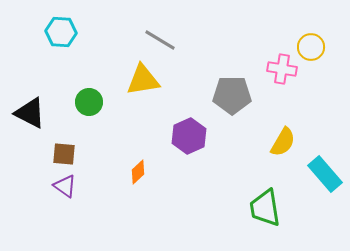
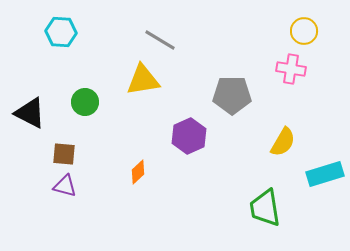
yellow circle: moved 7 px left, 16 px up
pink cross: moved 9 px right
green circle: moved 4 px left
cyan rectangle: rotated 66 degrees counterclockwise
purple triangle: rotated 20 degrees counterclockwise
